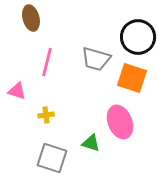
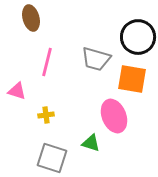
orange square: moved 1 px down; rotated 8 degrees counterclockwise
pink ellipse: moved 6 px left, 6 px up
